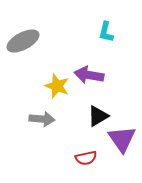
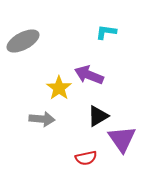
cyan L-shape: rotated 85 degrees clockwise
purple arrow: rotated 12 degrees clockwise
yellow star: moved 2 px right, 2 px down; rotated 15 degrees clockwise
